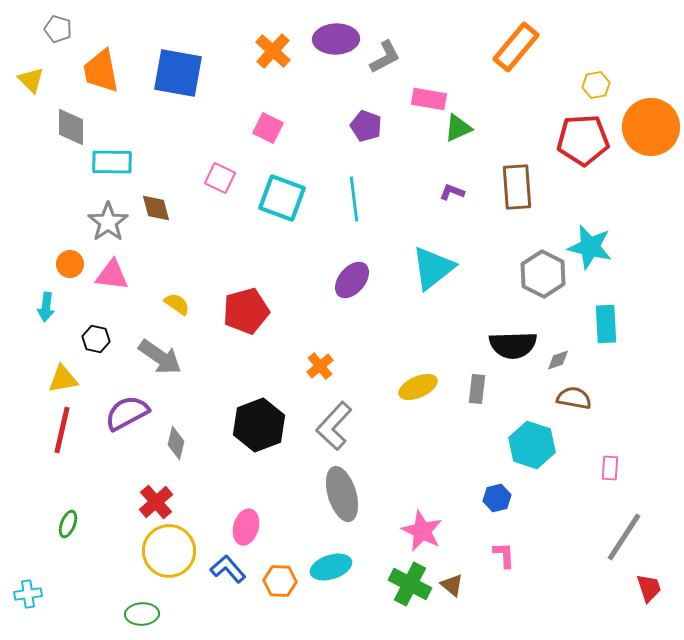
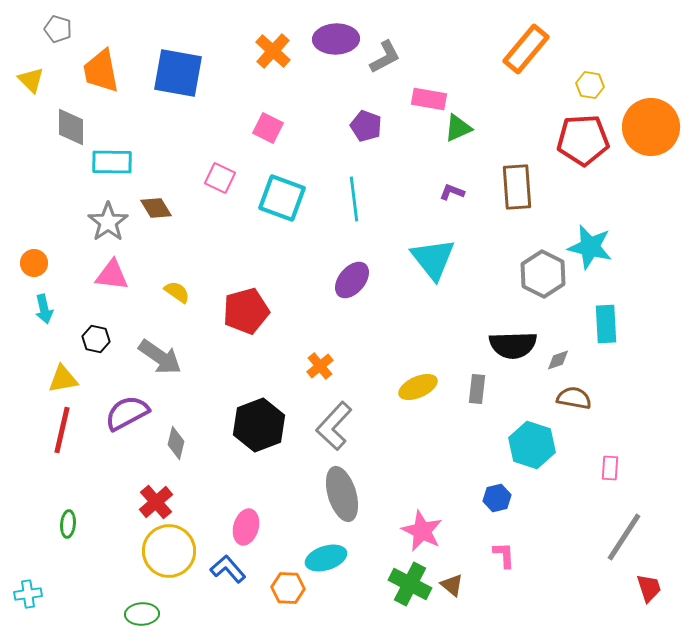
orange rectangle at (516, 47): moved 10 px right, 2 px down
yellow hexagon at (596, 85): moved 6 px left; rotated 20 degrees clockwise
brown diamond at (156, 208): rotated 16 degrees counterclockwise
orange circle at (70, 264): moved 36 px left, 1 px up
cyan triangle at (433, 268): moved 9 px up; rotated 30 degrees counterclockwise
yellow semicircle at (177, 304): moved 12 px up
cyan arrow at (46, 307): moved 2 px left, 2 px down; rotated 20 degrees counterclockwise
green ellipse at (68, 524): rotated 16 degrees counterclockwise
cyan ellipse at (331, 567): moved 5 px left, 9 px up
orange hexagon at (280, 581): moved 8 px right, 7 px down
